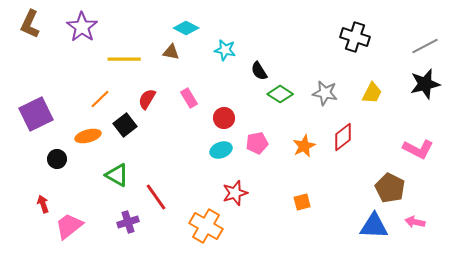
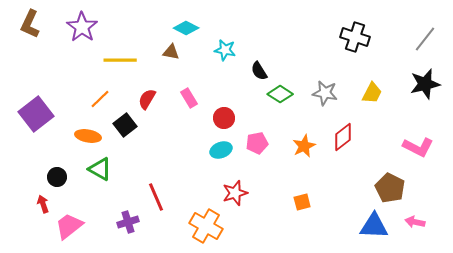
gray line: moved 7 px up; rotated 24 degrees counterclockwise
yellow line: moved 4 px left, 1 px down
purple square: rotated 12 degrees counterclockwise
orange ellipse: rotated 25 degrees clockwise
pink L-shape: moved 2 px up
black circle: moved 18 px down
green triangle: moved 17 px left, 6 px up
red line: rotated 12 degrees clockwise
